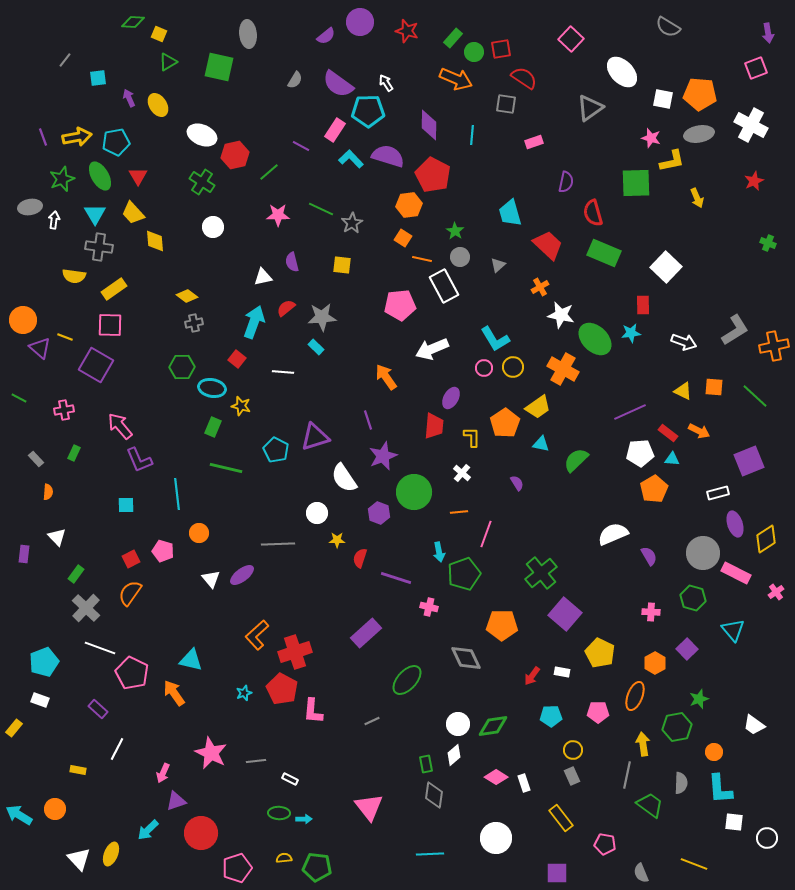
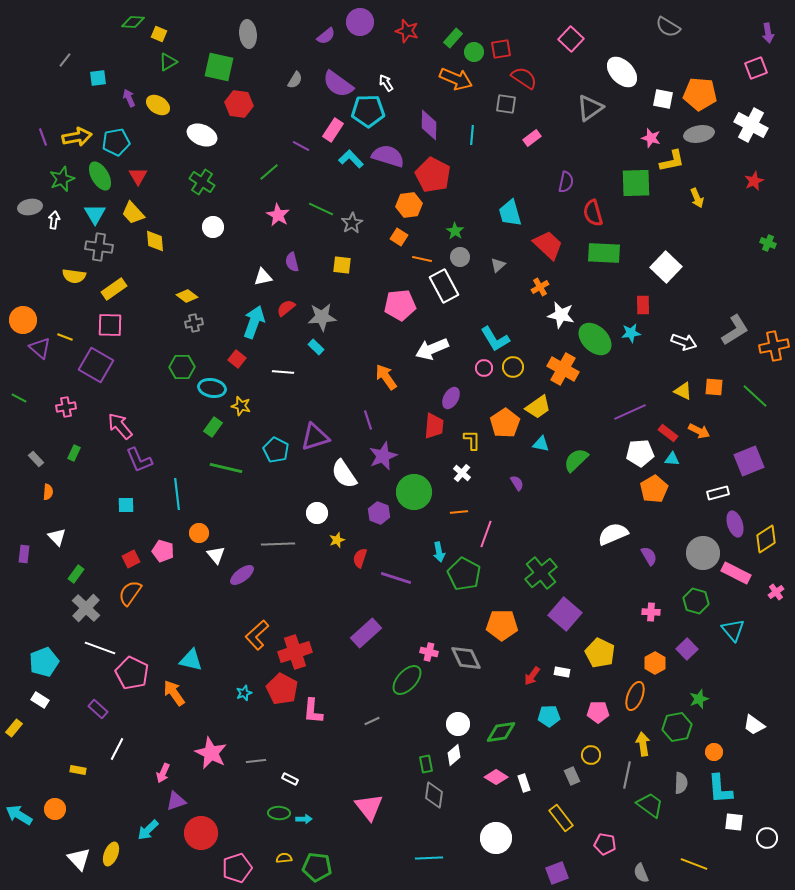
yellow ellipse at (158, 105): rotated 25 degrees counterclockwise
pink rectangle at (335, 130): moved 2 px left
pink rectangle at (534, 142): moved 2 px left, 4 px up; rotated 18 degrees counterclockwise
red hexagon at (235, 155): moved 4 px right, 51 px up; rotated 20 degrees clockwise
pink star at (278, 215): rotated 30 degrees clockwise
orange square at (403, 238): moved 4 px left, 1 px up
green rectangle at (604, 253): rotated 20 degrees counterclockwise
pink cross at (64, 410): moved 2 px right, 3 px up
green rectangle at (213, 427): rotated 12 degrees clockwise
yellow L-shape at (472, 437): moved 3 px down
white semicircle at (344, 478): moved 4 px up
yellow star at (337, 540): rotated 21 degrees counterclockwise
green pentagon at (464, 574): rotated 24 degrees counterclockwise
white triangle at (211, 579): moved 5 px right, 24 px up
green hexagon at (693, 598): moved 3 px right, 3 px down
pink cross at (429, 607): moved 45 px down
white rectangle at (40, 700): rotated 12 degrees clockwise
cyan pentagon at (551, 716): moved 2 px left
green diamond at (493, 726): moved 8 px right, 6 px down
yellow circle at (573, 750): moved 18 px right, 5 px down
cyan line at (430, 854): moved 1 px left, 4 px down
purple square at (557, 873): rotated 20 degrees counterclockwise
